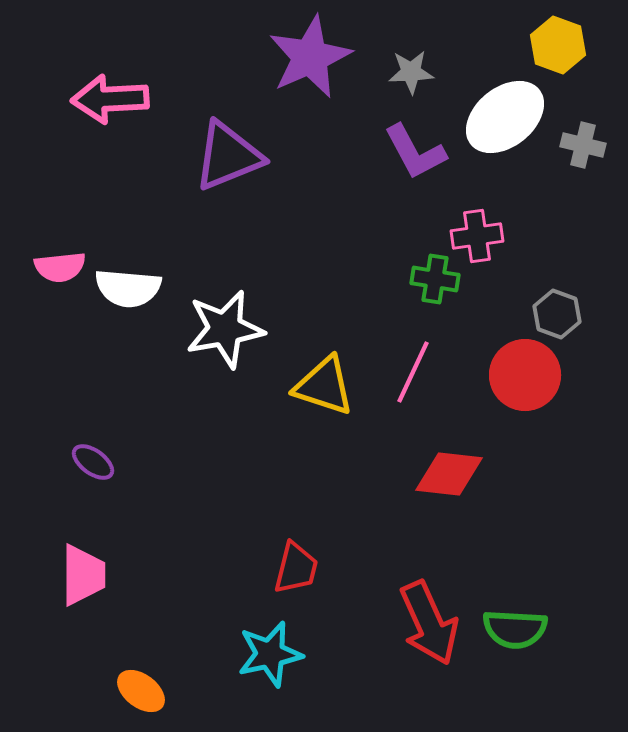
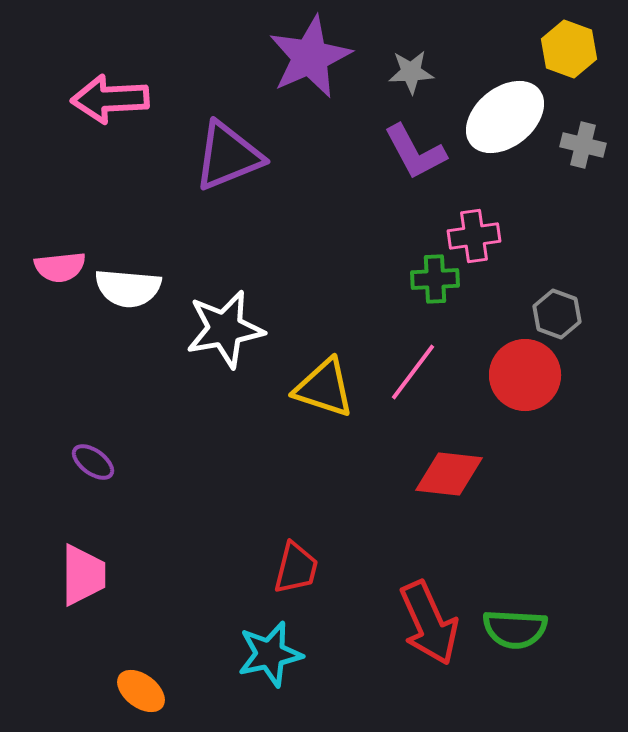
yellow hexagon: moved 11 px right, 4 px down
pink cross: moved 3 px left
green cross: rotated 12 degrees counterclockwise
pink line: rotated 12 degrees clockwise
yellow triangle: moved 2 px down
